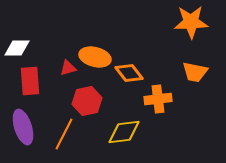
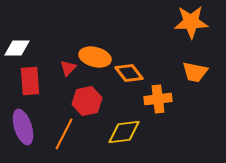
red triangle: rotated 30 degrees counterclockwise
